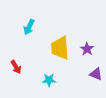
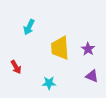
purple star: moved 1 px right
purple triangle: moved 4 px left, 2 px down
cyan star: moved 3 px down
